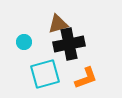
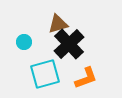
black cross: rotated 32 degrees counterclockwise
